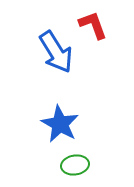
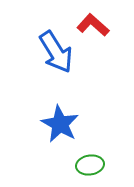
red L-shape: rotated 28 degrees counterclockwise
green ellipse: moved 15 px right
